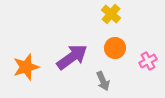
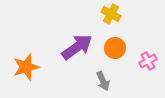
yellow cross: rotated 12 degrees counterclockwise
purple arrow: moved 5 px right, 10 px up
